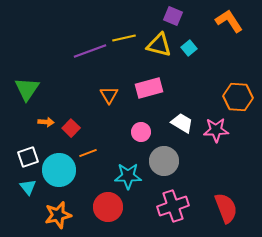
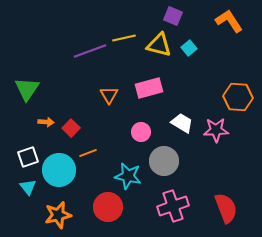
cyan star: rotated 12 degrees clockwise
